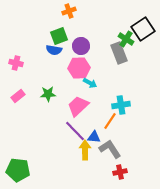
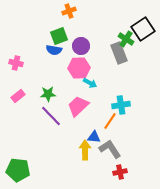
purple line: moved 24 px left, 15 px up
